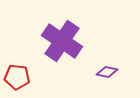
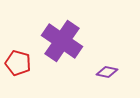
red pentagon: moved 1 px right, 14 px up; rotated 10 degrees clockwise
